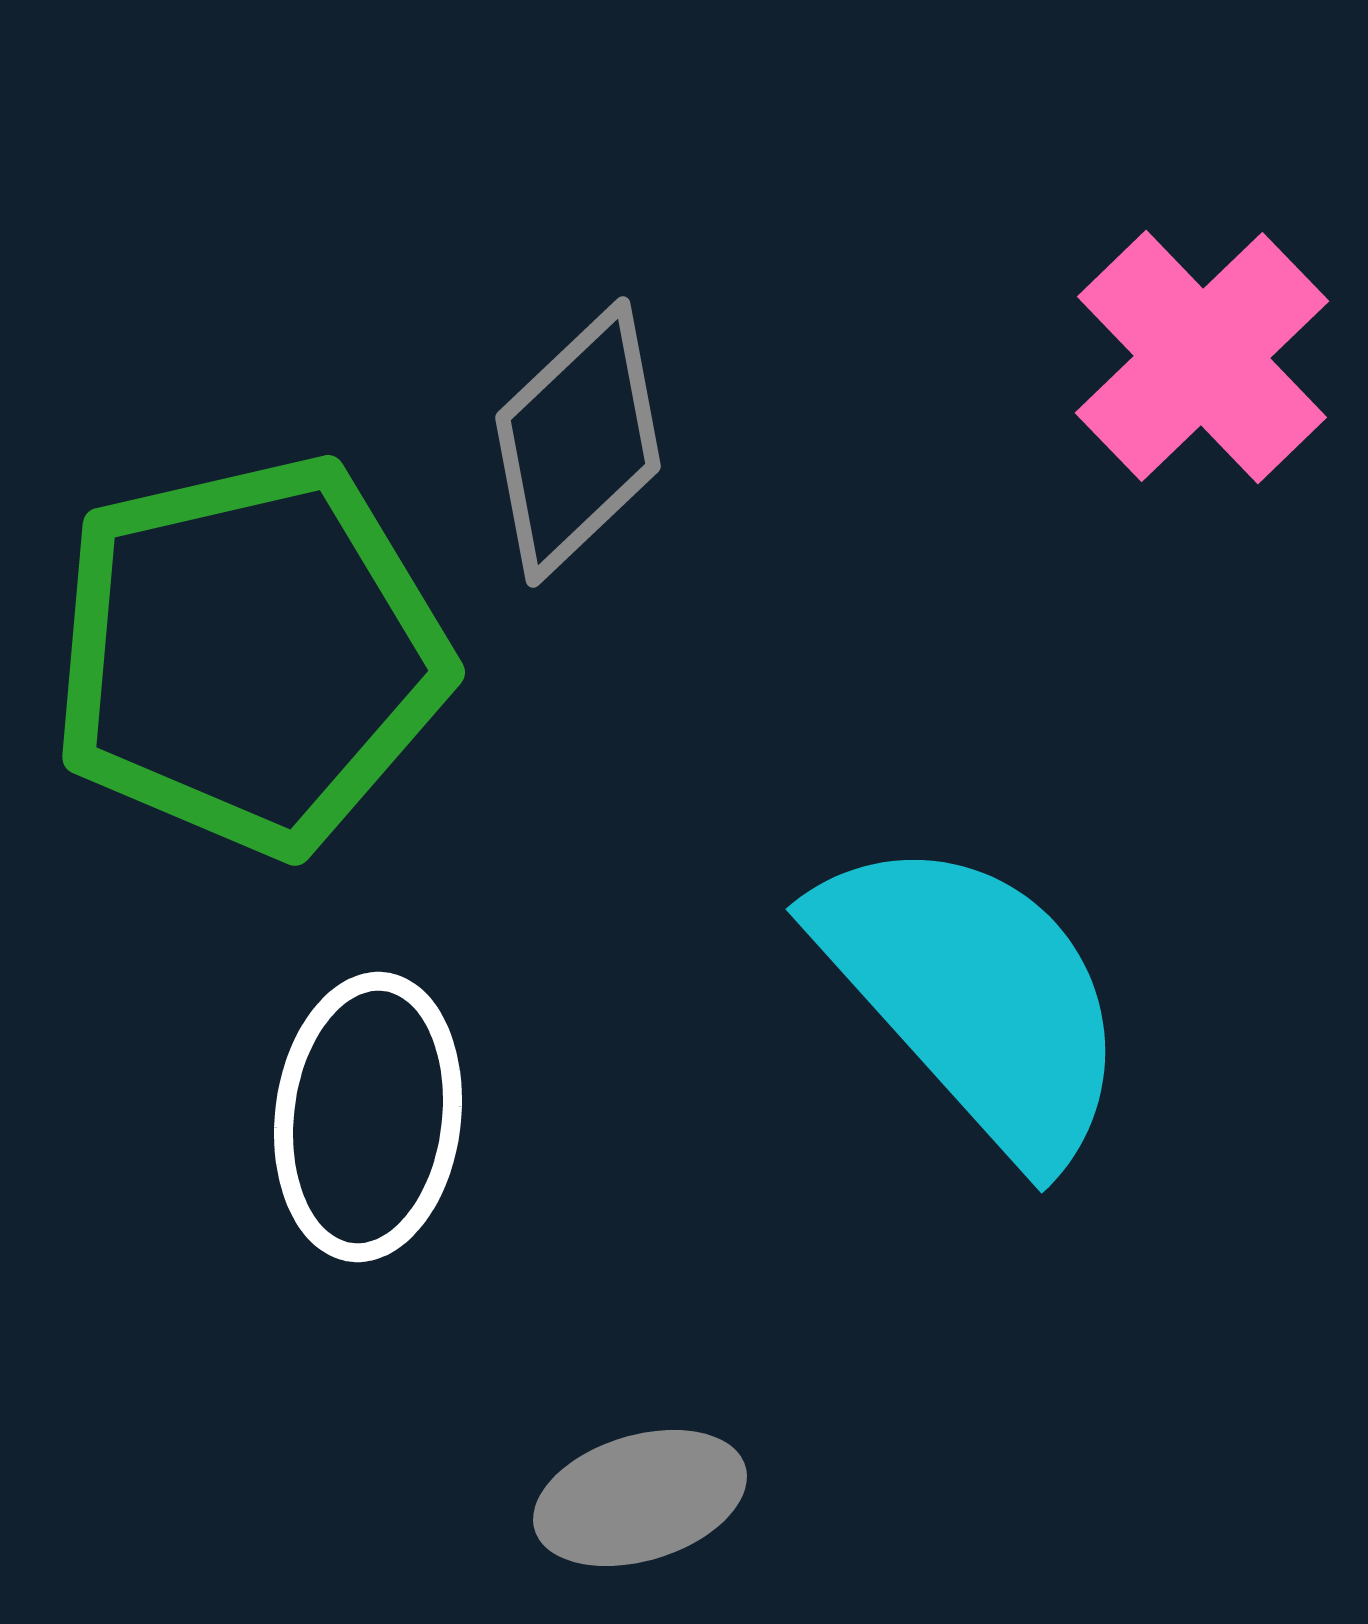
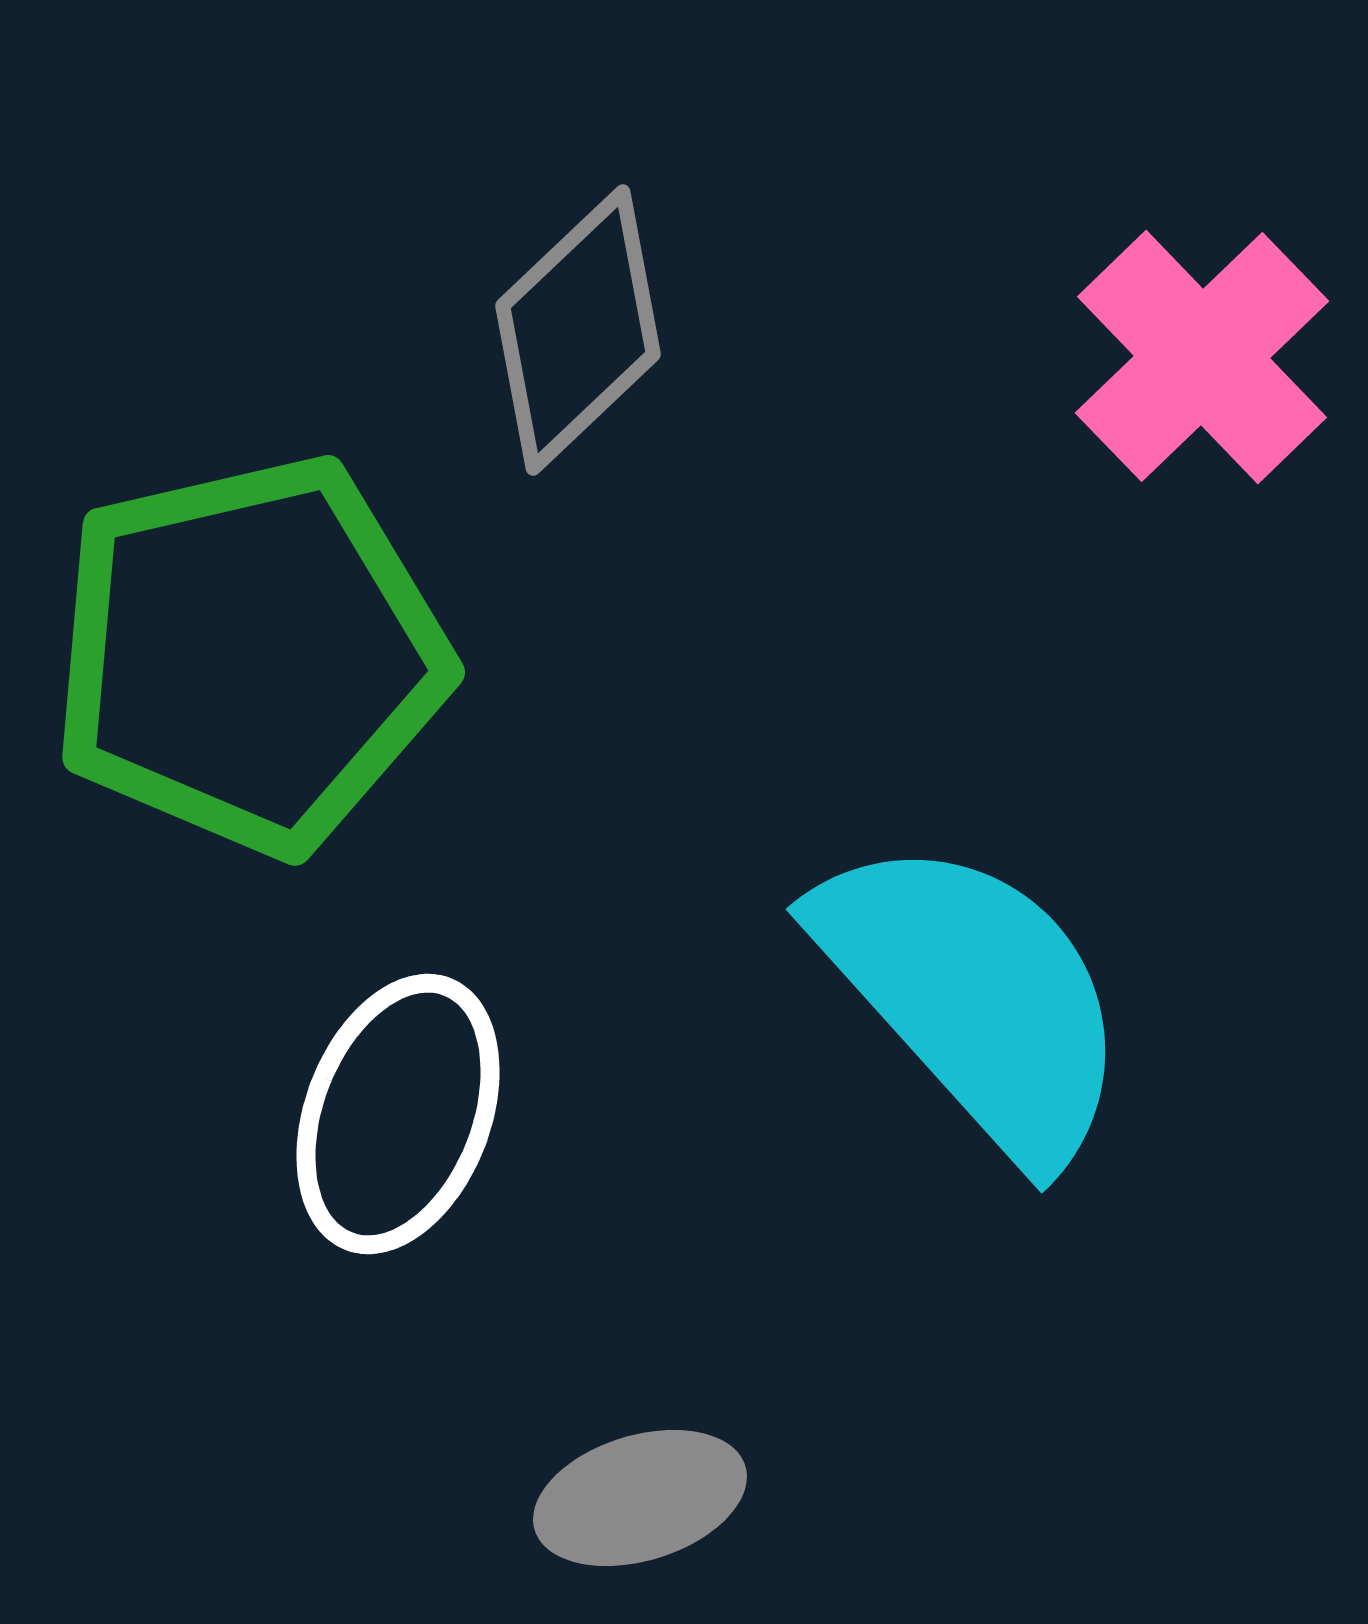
gray diamond: moved 112 px up
white ellipse: moved 30 px right, 3 px up; rotated 14 degrees clockwise
